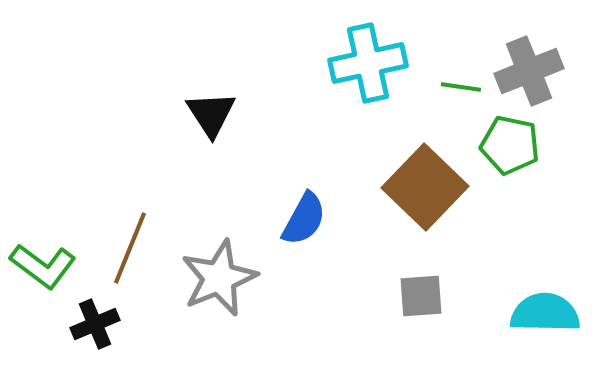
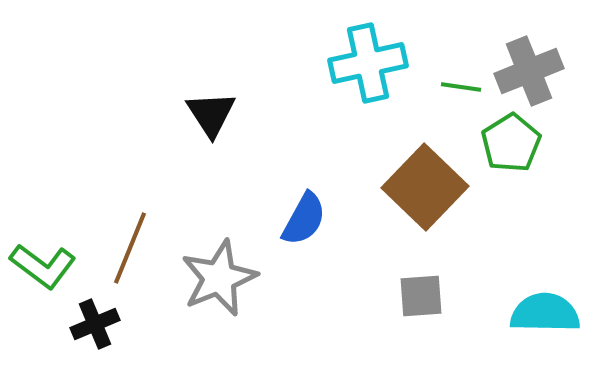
green pentagon: moved 1 px right, 2 px up; rotated 28 degrees clockwise
